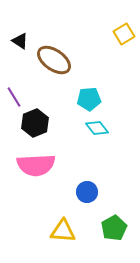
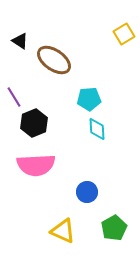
black hexagon: moved 1 px left
cyan diamond: moved 1 px down; rotated 35 degrees clockwise
yellow triangle: rotated 20 degrees clockwise
